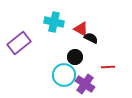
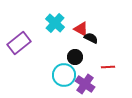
cyan cross: moved 1 px right, 1 px down; rotated 30 degrees clockwise
